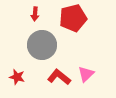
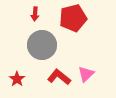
red star: moved 2 px down; rotated 21 degrees clockwise
